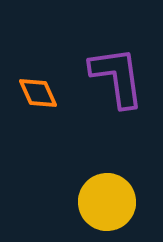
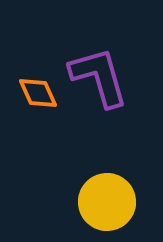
purple L-shape: moved 18 px left; rotated 8 degrees counterclockwise
